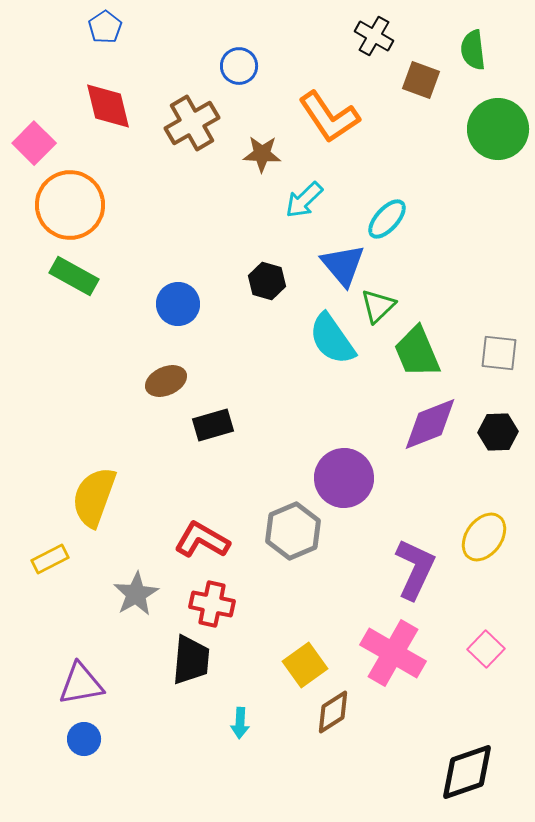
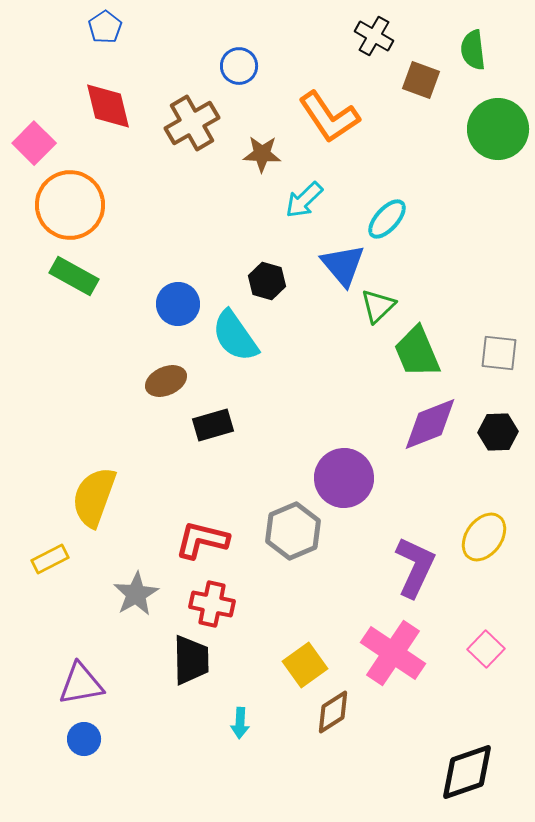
cyan semicircle at (332, 339): moved 97 px left, 3 px up
red L-shape at (202, 540): rotated 16 degrees counterclockwise
purple L-shape at (415, 569): moved 2 px up
pink cross at (393, 653): rotated 4 degrees clockwise
black trapezoid at (191, 660): rotated 6 degrees counterclockwise
